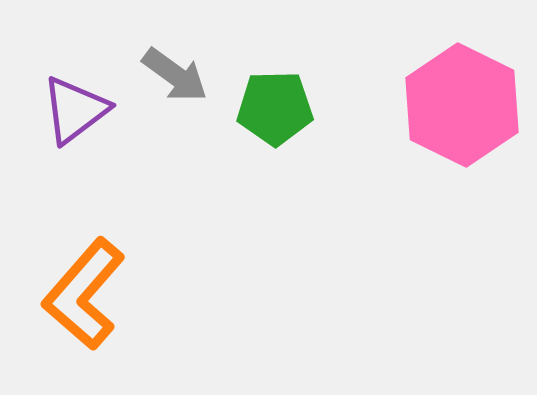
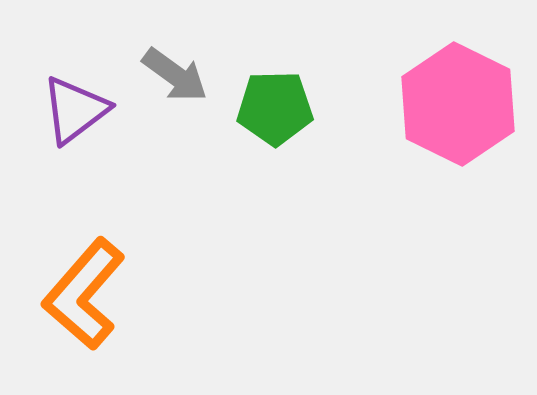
pink hexagon: moved 4 px left, 1 px up
